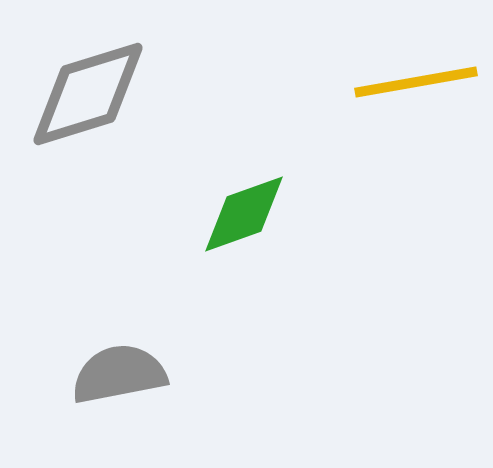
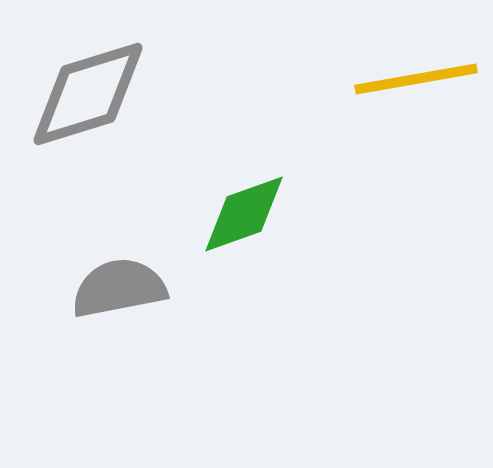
yellow line: moved 3 px up
gray semicircle: moved 86 px up
